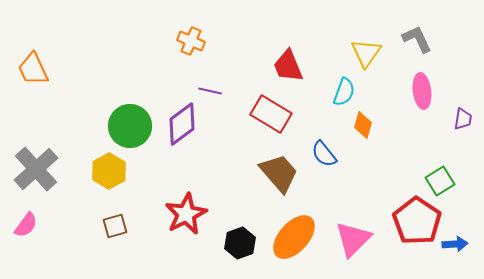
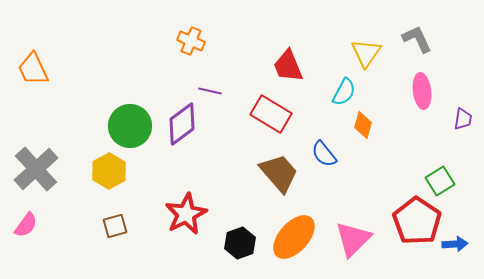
cyan semicircle: rotated 8 degrees clockwise
